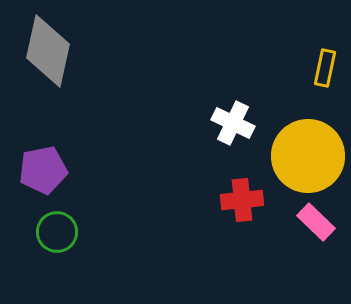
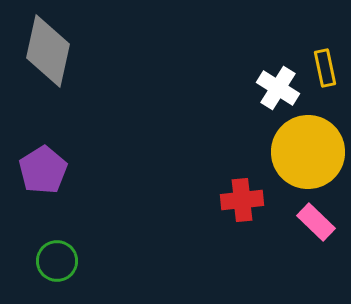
yellow rectangle: rotated 24 degrees counterclockwise
white cross: moved 45 px right, 35 px up; rotated 6 degrees clockwise
yellow circle: moved 4 px up
purple pentagon: rotated 21 degrees counterclockwise
green circle: moved 29 px down
